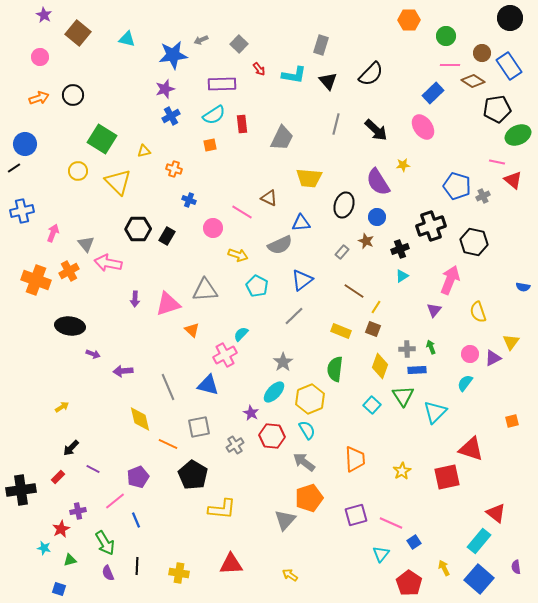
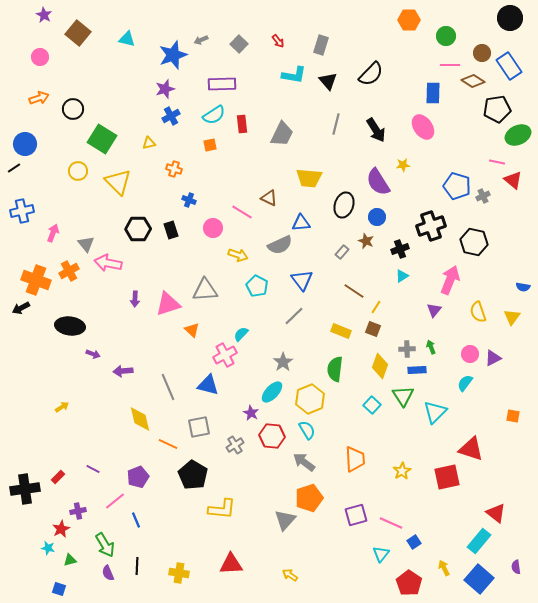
blue star at (173, 55): rotated 12 degrees counterclockwise
red arrow at (259, 69): moved 19 px right, 28 px up
blue rectangle at (433, 93): rotated 45 degrees counterclockwise
black circle at (73, 95): moved 14 px down
black arrow at (376, 130): rotated 15 degrees clockwise
gray trapezoid at (282, 138): moved 4 px up
yellow triangle at (144, 151): moved 5 px right, 8 px up
black rectangle at (167, 236): moved 4 px right, 6 px up; rotated 48 degrees counterclockwise
blue triangle at (302, 280): rotated 30 degrees counterclockwise
yellow triangle at (511, 342): moved 1 px right, 25 px up
cyan ellipse at (274, 392): moved 2 px left
orange square at (512, 421): moved 1 px right, 5 px up; rotated 24 degrees clockwise
black arrow at (71, 448): moved 50 px left, 140 px up; rotated 18 degrees clockwise
black cross at (21, 490): moved 4 px right, 1 px up
green arrow at (105, 543): moved 2 px down
cyan star at (44, 548): moved 4 px right
